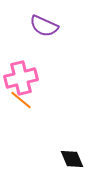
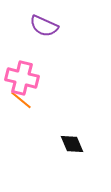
pink cross: moved 1 px right; rotated 28 degrees clockwise
black diamond: moved 15 px up
